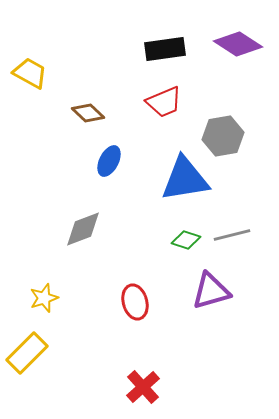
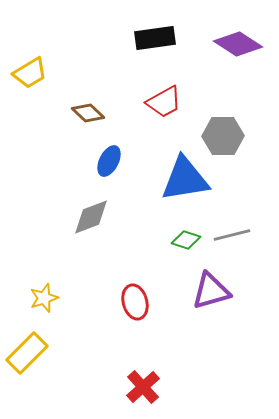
black rectangle: moved 10 px left, 11 px up
yellow trapezoid: rotated 120 degrees clockwise
red trapezoid: rotated 6 degrees counterclockwise
gray hexagon: rotated 9 degrees clockwise
gray diamond: moved 8 px right, 12 px up
